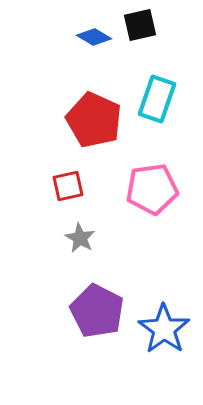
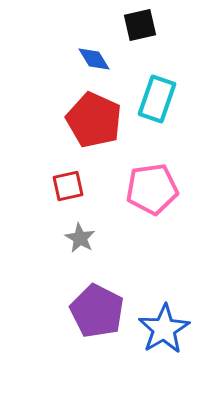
blue diamond: moved 22 px down; rotated 28 degrees clockwise
blue star: rotated 6 degrees clockwise
